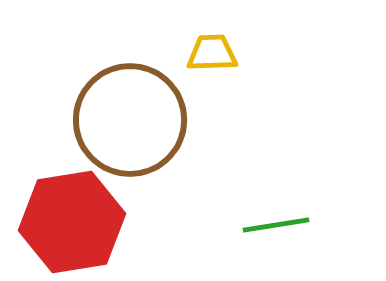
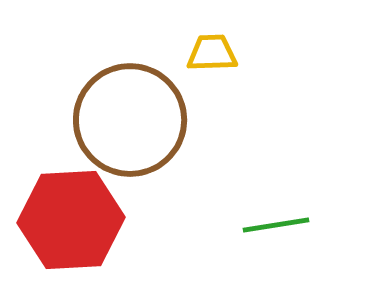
red hexagon: moved 1 px left, 2 px up; rotated 6 degrees clockwise
